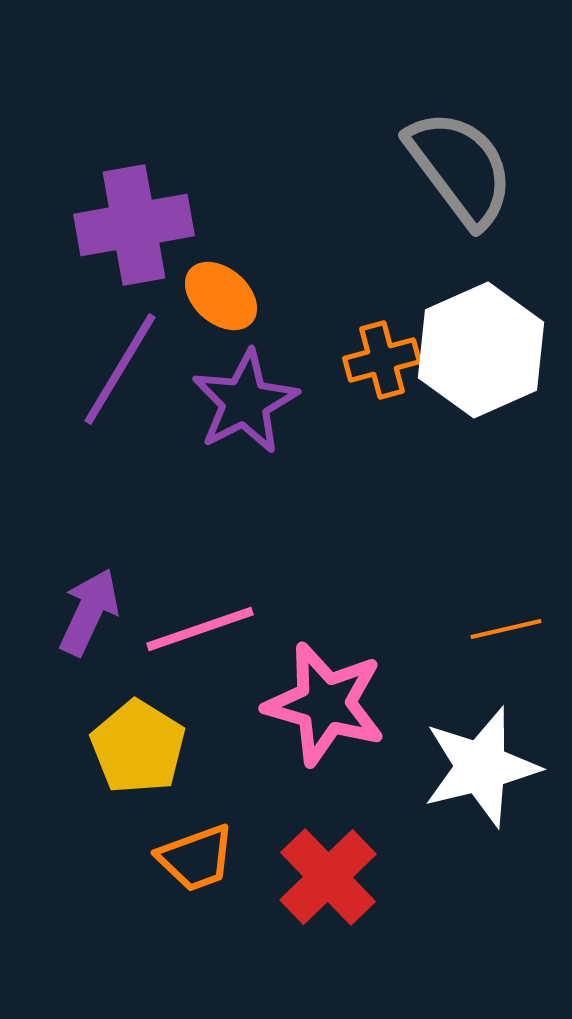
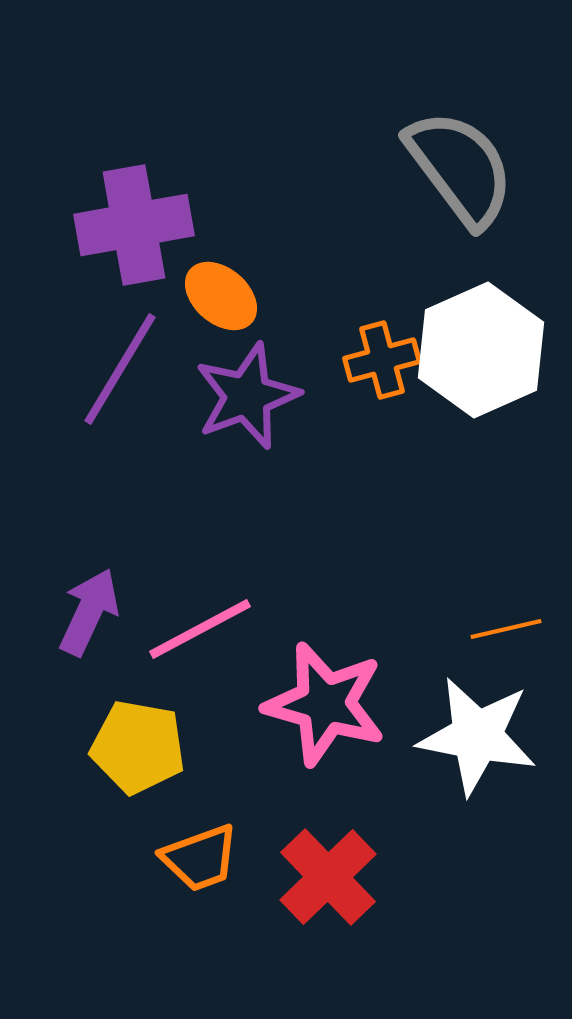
purple star: moved 2 px right, 6 px up; rotated 7 degrees clockwise
pink line: rotated 9 degrees counterclockwise
yellow pentagon: rotated 22 degrees counterclockwise
white star: moved 4 px left, 31 px up; rotated 25 degrees clockwise
orange trapezoid: moved 4 px right
